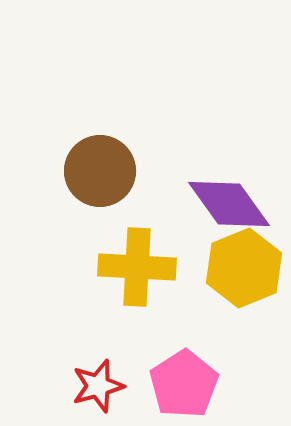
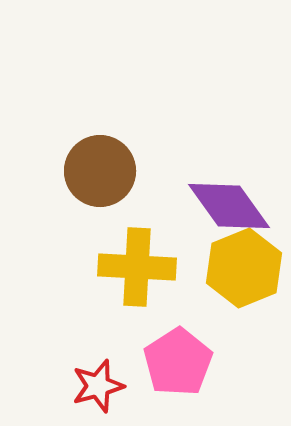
purple diamond: moved 2 px down
pink pentagon: moved 6 px left, 22 px up
